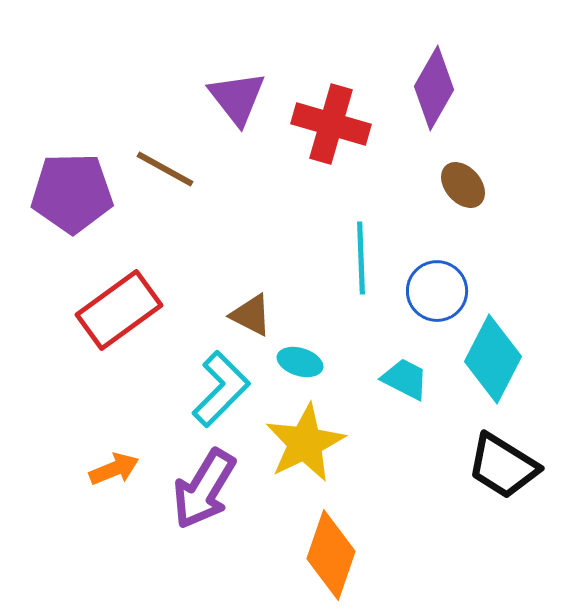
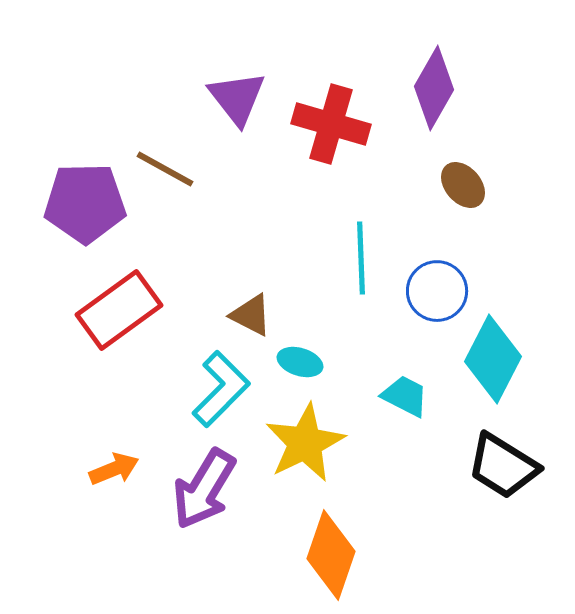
purple pentagon: moved 13 px right, 10 px down
cyan trapezoid: moved 17 px down
